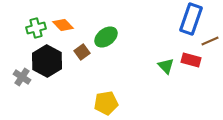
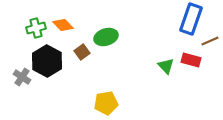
green ellipse: rotated 20 degrees clockwise
